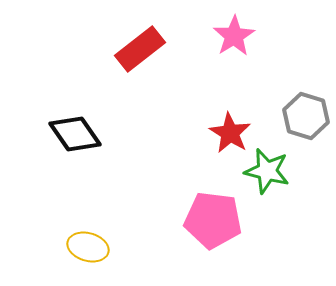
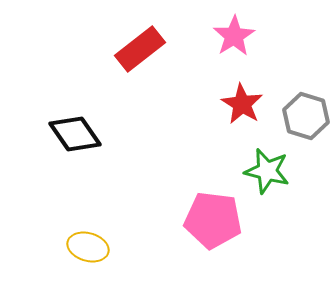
red star: moved 12 px right, 29 px up
